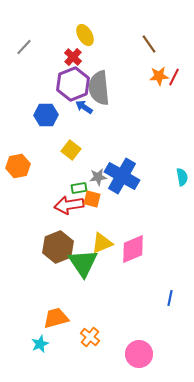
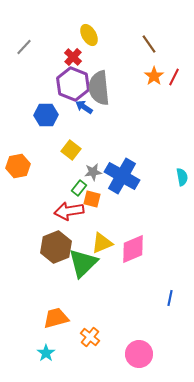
yellow ellipse: moved 4 px right
orange star: moved 5 px left; rotated 30 degrees counterclockwise
purple hexagon: rotated 16 degrees counterclockwise
gray star: moved 5 px left, 5 px up
green rectangle: rotated 42 degrees counterclockwise
red arrow: moved 6 px down
brown hexagon: moved 2 px left
green triangle: rotated 20 degrees clockwise
cyan star: moved 6 px right, 9 px down; rotated 12 degrees counterclockwise
